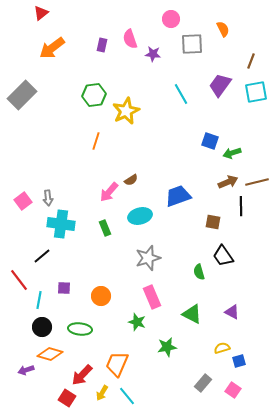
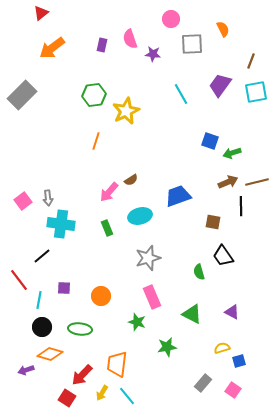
green rectangle at (105, 228): moved 2 px right
orange trapezoid at (117, 364): rotated 16 degrees counterclockwise
